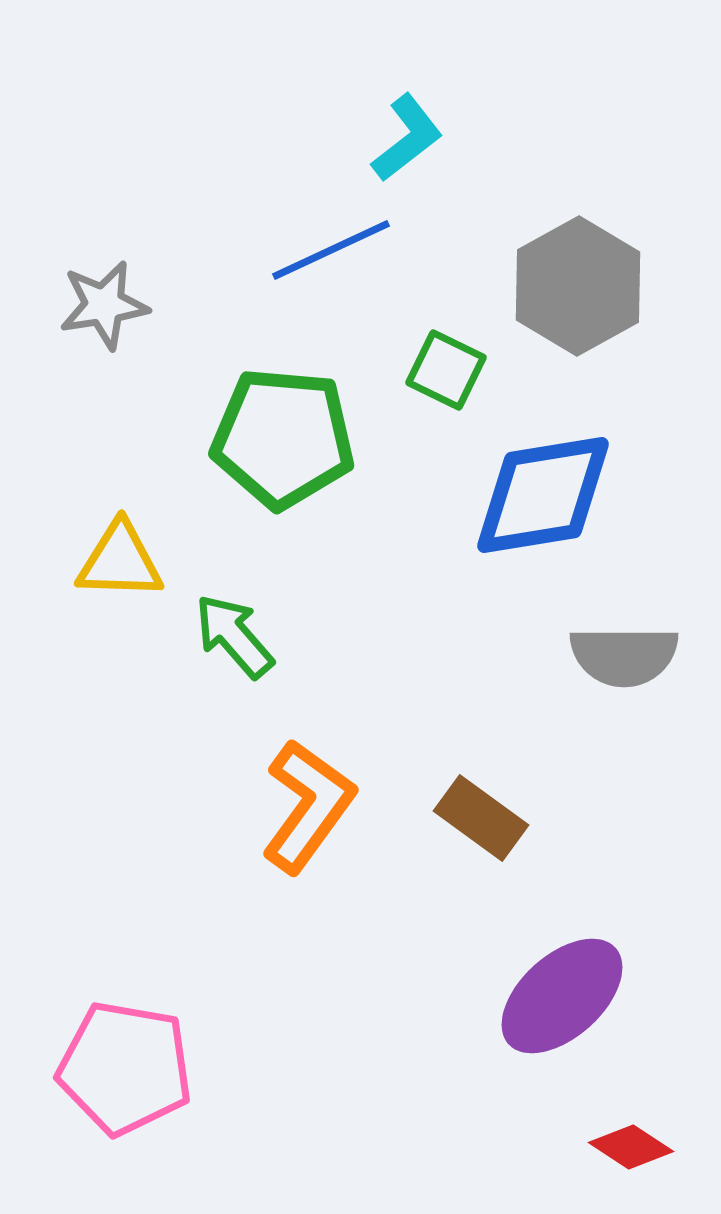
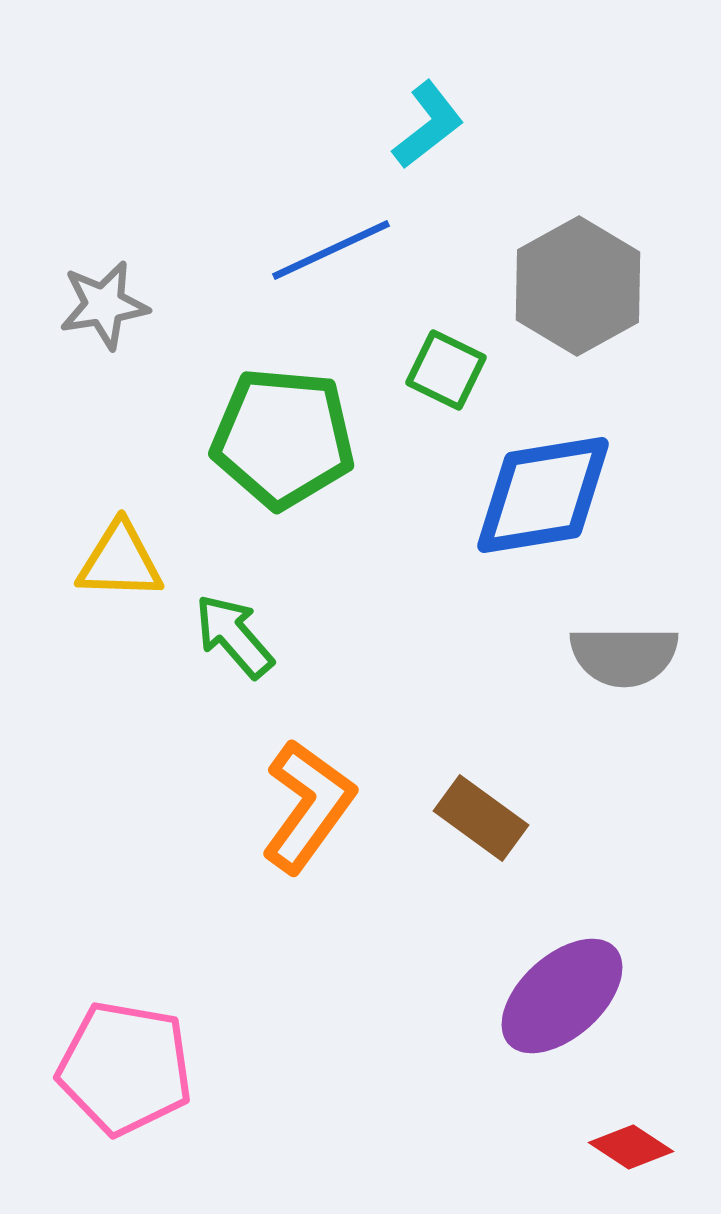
cyan L-shape: moved 21 px right, 13 px up
